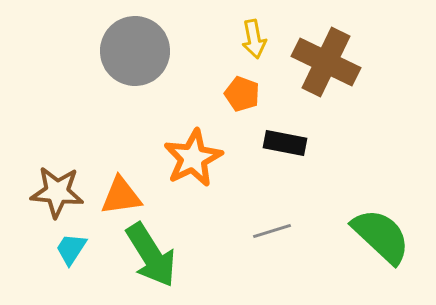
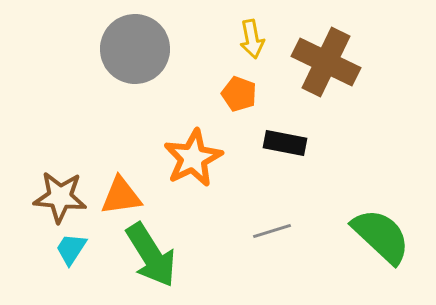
yellow arrow: moved 2 px left
gray circle: moved 2 px up
orange pentagon: moved 3 px left
brown star: moved 3 px right, 5 px down
